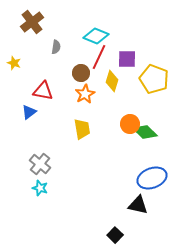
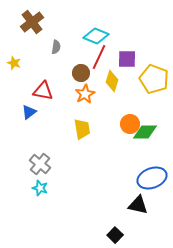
green diamond: rotated 45 degrees counterclockwise
